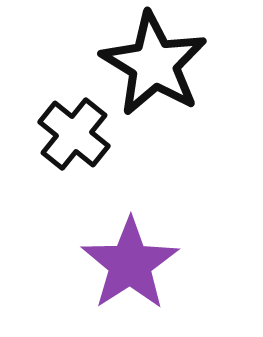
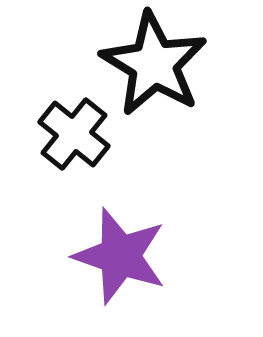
purple star: moved 10 px left, 8 px up; rotated 20 degrees counterclockwise
